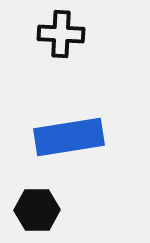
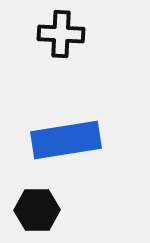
blue rectangle: moved 3 px left, 3 px down
